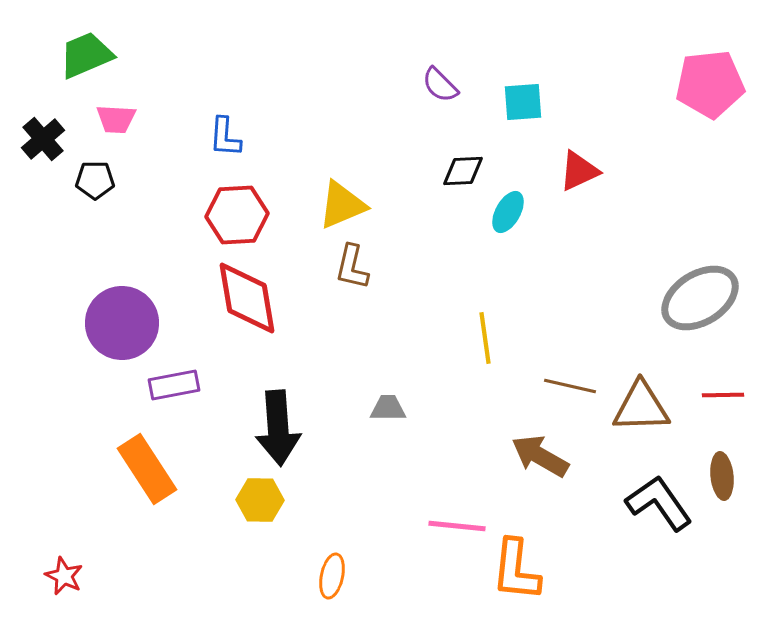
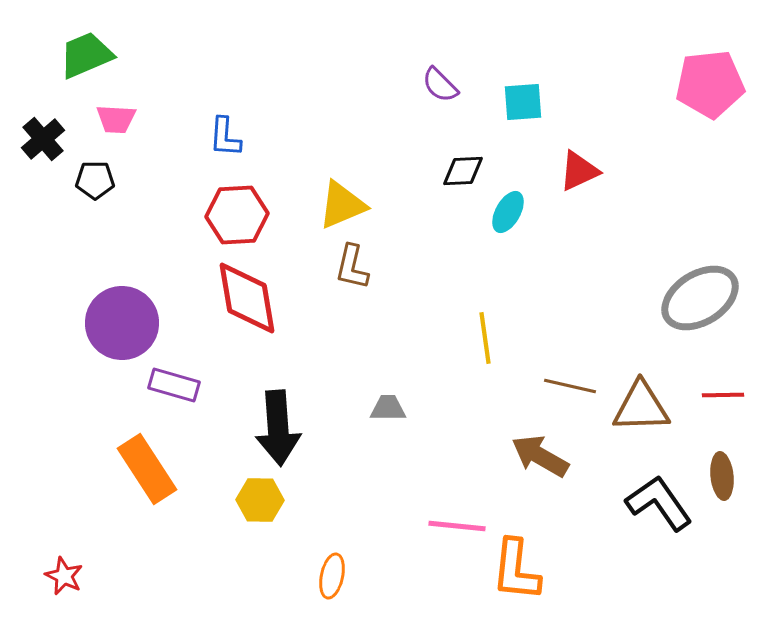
purple rectangle: rotated 27 degrees clockwise
